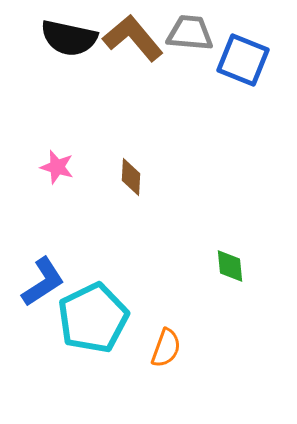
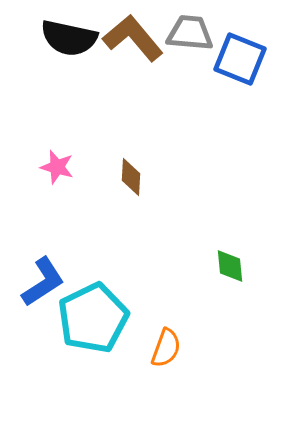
blue square: moved 3 px left, 1 px up
